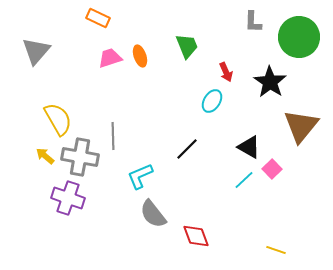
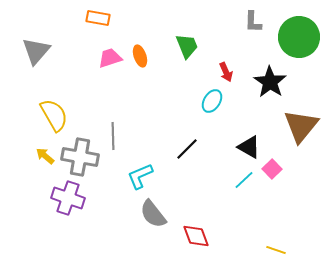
orange rectangle: rotated 15 degrees counterclockwise
yellow semicircle: moved 4 px left, 4 px up
